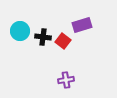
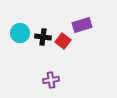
cyan circle: moved 2 px down
purple cross: moved 15 px left
